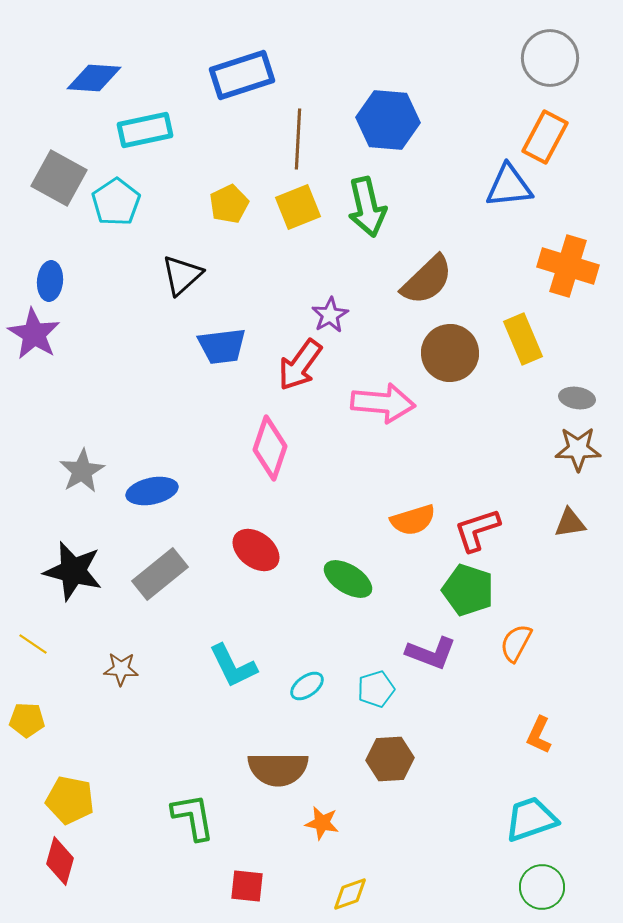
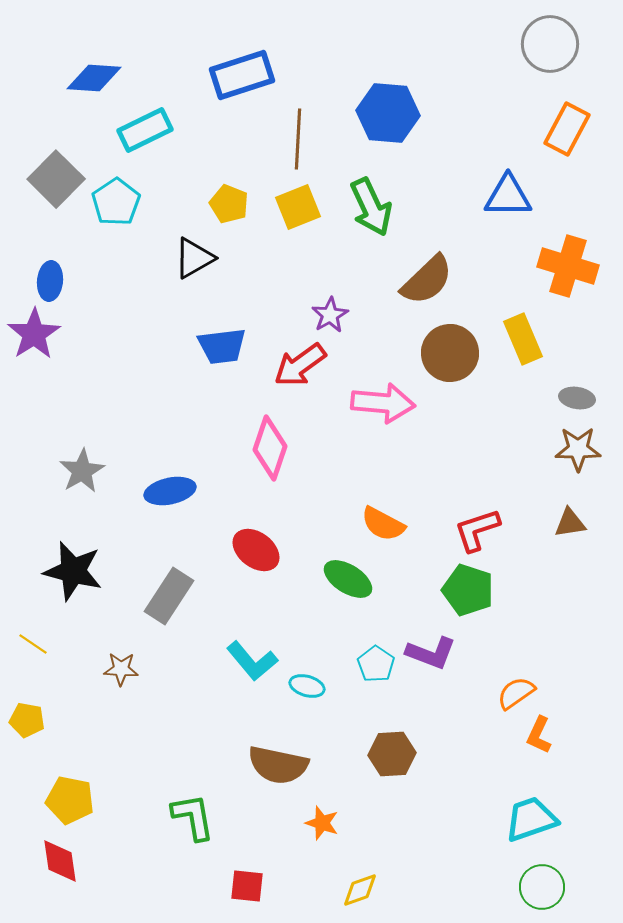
gray circle at (550, 58): moved 14 px up
blue hexagon at (388, 120): moved 7 px up
cyan rectangle at (145, 130): rotated 14 degrees counterclockwise
orange rectangle at (545, 137): moved 22 px right, 8 px up
gray square at (59, 178): moved 3 px left, 1 px down; rotated 16 degrees clockwise
blue triangle at (509, 186): moved 1 px left, 10 px down; rotated 6 degrees clockwise
yellow pentagon at (229, 204): rotated 24 degrees counterclockwise
green arrow at (367, 207): moved 4 px right; rotated 12 degrees counterclockwise
black triangle at (182, 275): moved 12 px right, 17 px up; rotated 12 degrees clockwise
purple star at (34, 334): rotated 8 degrees clockwise
red arrow at (300, 365): rotated 18 degrees clockwise
blue ellipse at (152, 491): moved 18 px right
orange semicircle at (413, 520): moved 30 px left, 4 px down; rotated 45 degrees clockwise
gray rectangle at (160, 574): moved 9 px right, 22 px down; rotated 18 degrees counterclockwise
orange semicircle at (516, 643): moved 50 px down; rotated 27 degrees clockwise
cyan L-shape at (233, 666): moved 19 px right, 5 px up; rotated 14 degrees counterclockwise
cyan ellipse at (307, 686): rotated 52 degrees clockwise
cyan pentagon at (376, 689): moved 25 px up; rotated 21 degrees counterclockwise
yellow pentagon at (27, 720): rotated 8 degrees clockwise
brown hexagon at (390, 759): moved 2 px right, 5 px up
brown semicircle at (278, 769): moved 4 px up; rotated 12 degrees clockwise
orange star at (322, 823): rotated 8 degrees clockwise
red diamond at (60, 861): rotated 24 degrees counterclockwise
yellow diamond at (350, 894): moved 10 px right, 4 px up
